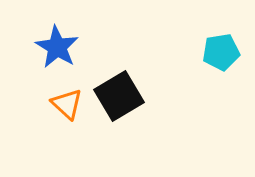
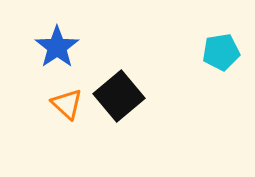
blue star: rotated 6 degrees clockwise
black square: rotated 9 degrees counterclockwise
